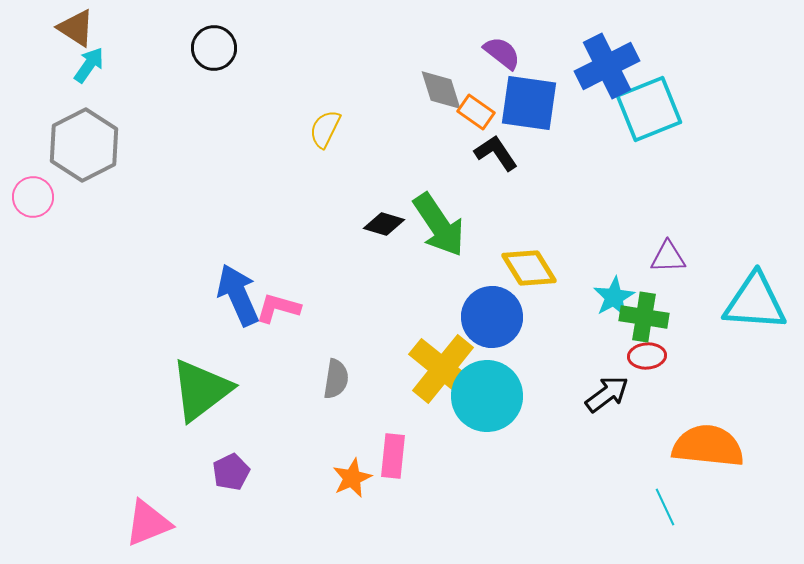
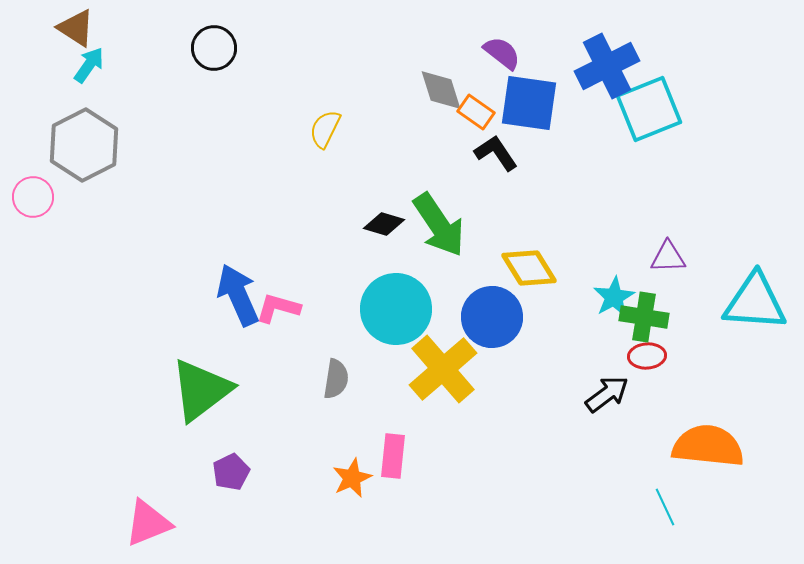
yellow cross: rotated 10 degrees clockwise
cyan circle: moved 91 px left, 87 px up
